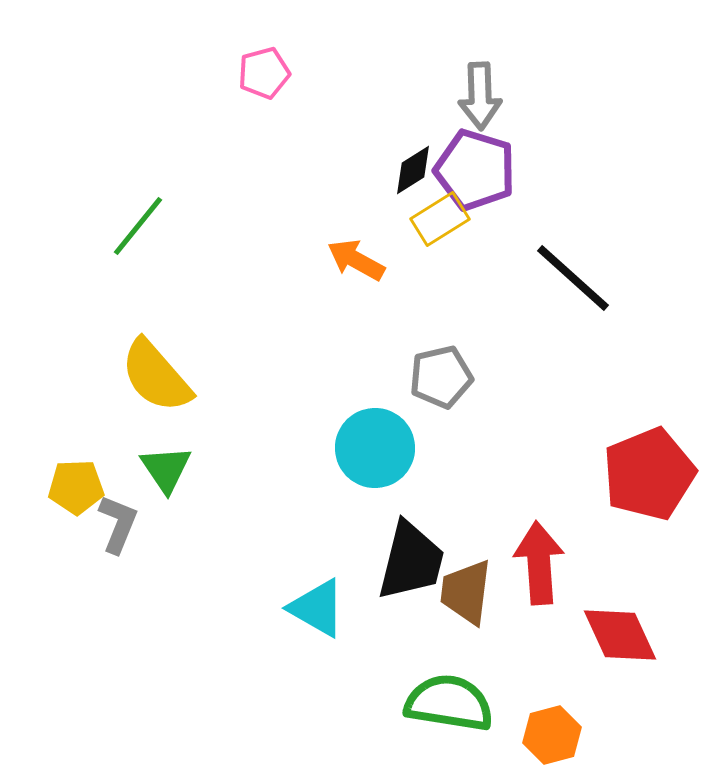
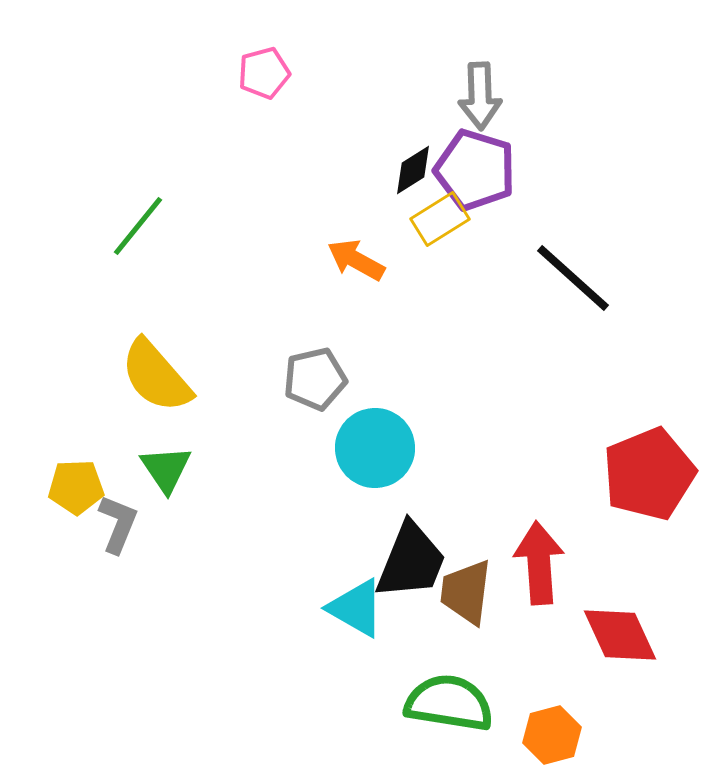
gray pentagon: moved 126 px left, 2 px down
black trapezoid: rotated 8 degrees clockwise
cyan triangle: moved 39 px right
